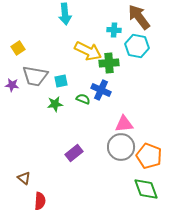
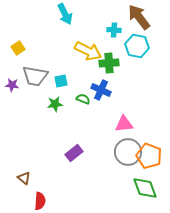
cyan arrow: rotated 20 degrees counterclockwise
gray circle: moved 7 px right, 5 px down
green diamond: moved 1 px left, 1 px up
